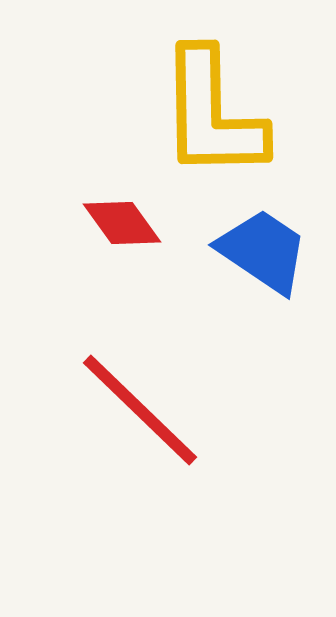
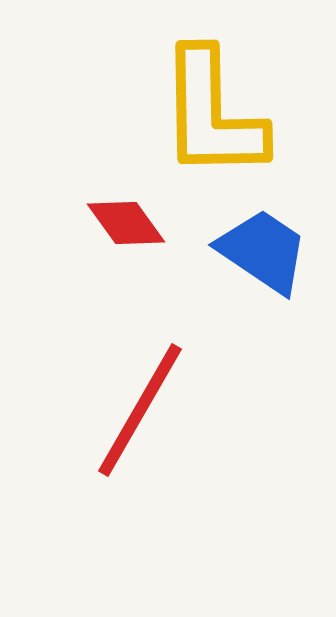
red diamond: moved 4 px right
red line: rotated 76 degrees clockwise
